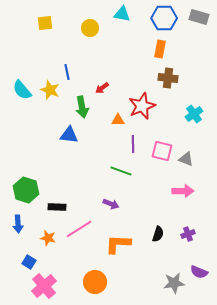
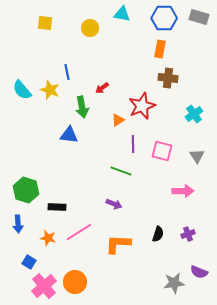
yellow square: rotated 14 degrees clockwise
orange triangle: rotated 32 degrees counterclockwise
gray triangle: moved 11 px right, 3 px up; rotated 35 degrees clockwise
purple arrow: moved 3 px right
pink line: moved 3 px down
orange circle: moved 20 px left
